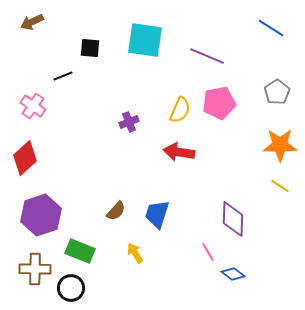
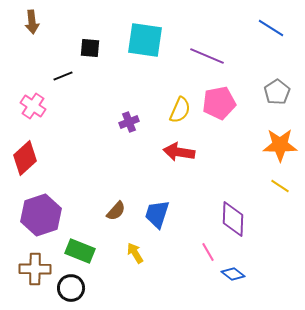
brown arrow: rotated 70 degrees counterclockwise
